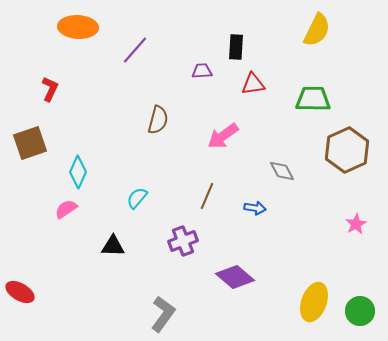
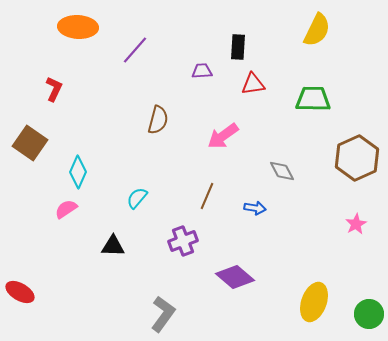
black rectangle: moved 2 px right
red L-shape: moved 4 px right
brown square: rotated 36 degrees counterclockwise
brown hexagon: moved 10 px right, 8 px down
green circle: moved 9 px right, 3 px down
